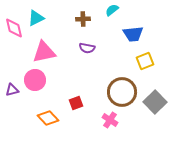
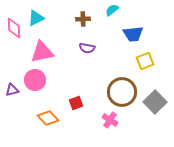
pink diamond: rotated 10 degrees clockwise
pink triangle: moved 2 px left
